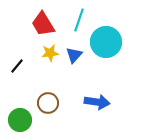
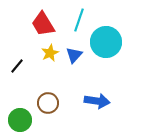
yellow star: rotated 18 degrees counterclockwise
blue arrow: moved 1 px up
